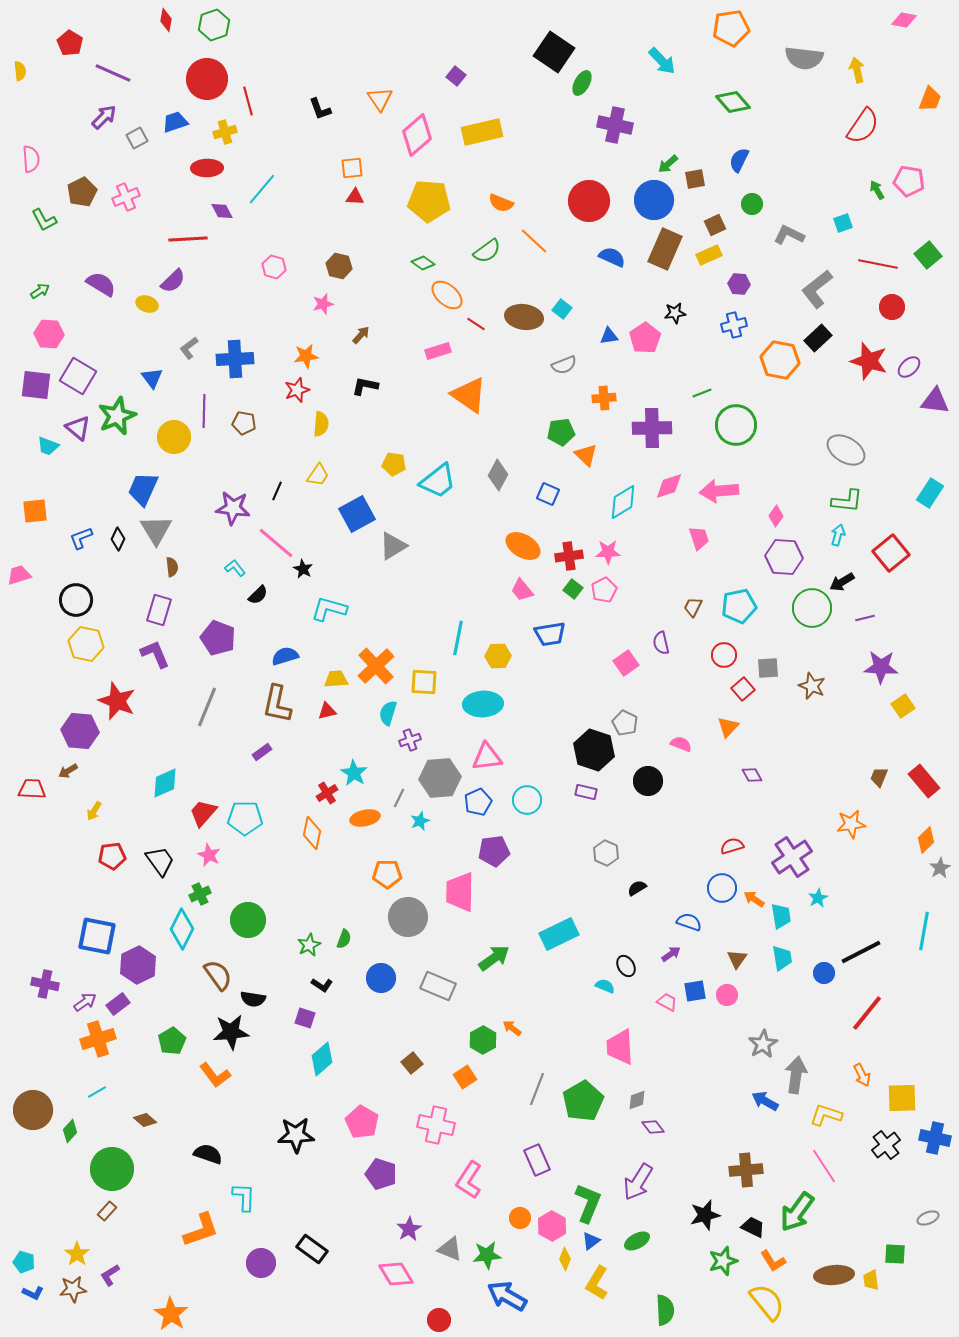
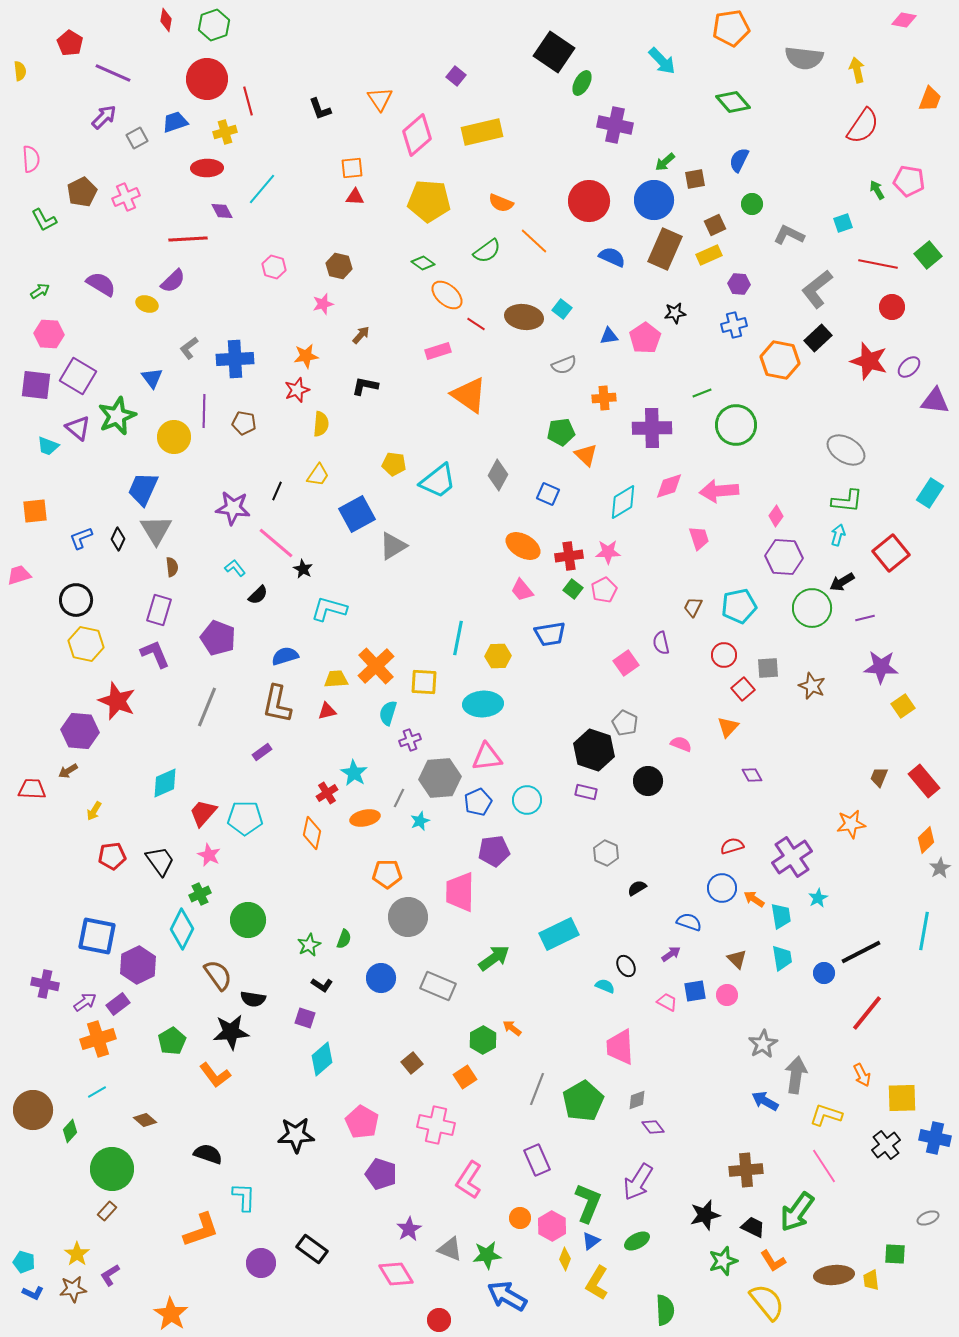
green arrow at (668, 164): moved 3 px left, 2 px up
brown triangle at (737, 959): rotated 20 degrees counterclockwise
